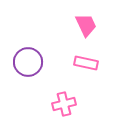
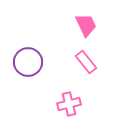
pink rectangle: moved 1 px up; rotated 40 degrees clockwise
pink cross: moved 5 px right
